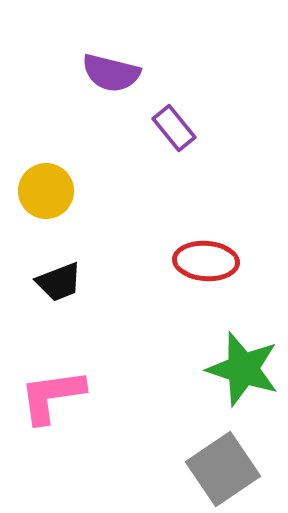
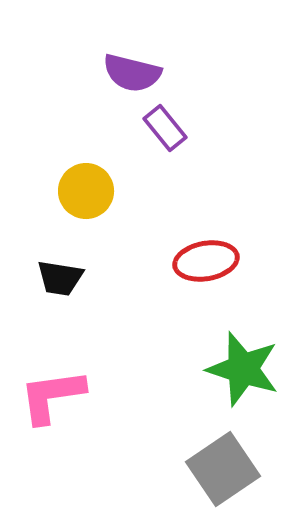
purple semicircle: moved 21 px right
purple rectangle: moved 9 px left
yellow circle: moved 40 px right
red ellipse: rotated 14 degrees counterclockwise
black trapezoid: moved 1 px right, 4 px up; rotated 30 degrees clockwise
